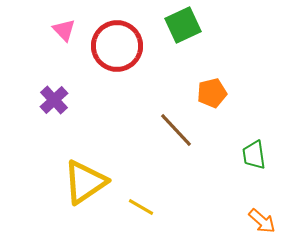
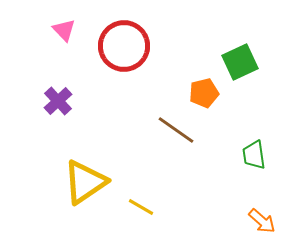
green square: moved 57 px right, 37 px down
red circle: moved 7 px right
orange pentagon: moved 8 px left
purple cross: moved 4 px right, 1 px down
brown line: rotated 12 degrees counterclockwise
